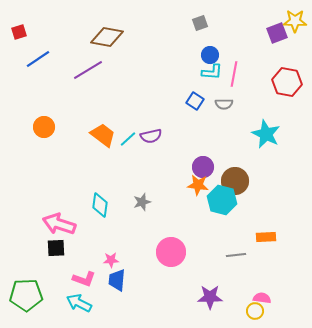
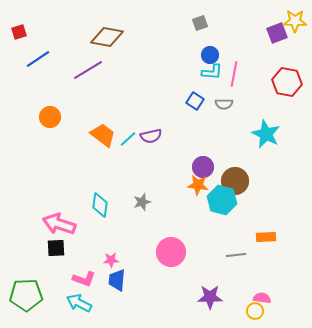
orange circle: moved 6 px right, 10 px up
